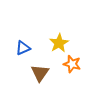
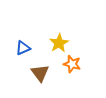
brown triangle: rotated 12 degrees counterclockwise
